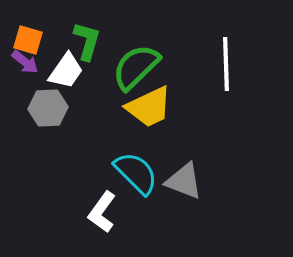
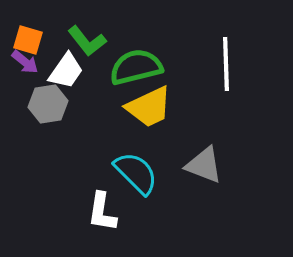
green L-shape: rotated 126 degrees clockwise
green semicircle: rotated 30 degrees clockwise
gray hexagon: moved 4 px up; rotated 6 degrees counterclockwise
gray triangle: moved 20 px right, 16 px up
white L-shape: rotated 27 degrees counterclockwise
